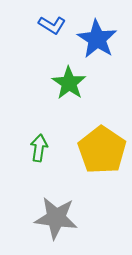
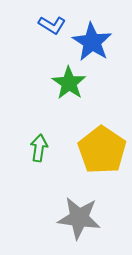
blue star: moved 5 px left, 3 px down
gray star: moved 23 px right
